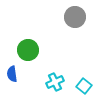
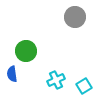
green circle: moved 2 px left, 1 px down
cyan cross: moved 1 px right, 2 px up
cyan square: rotated 21 degrees clockwise
